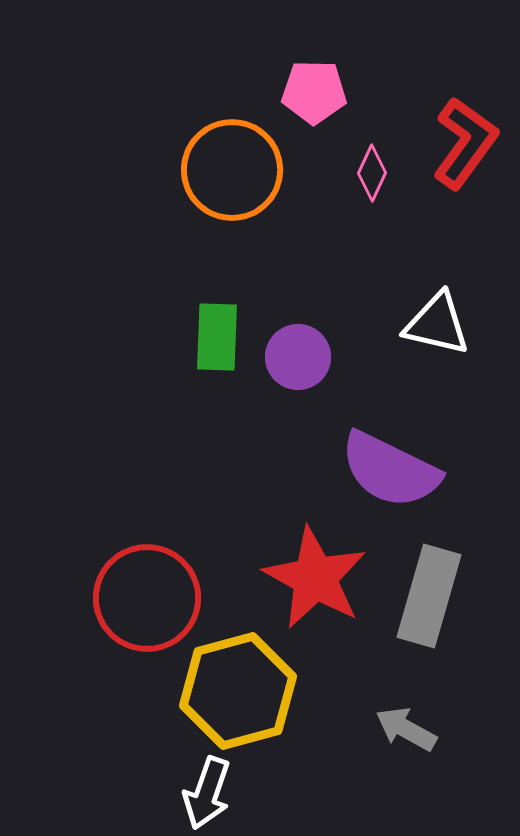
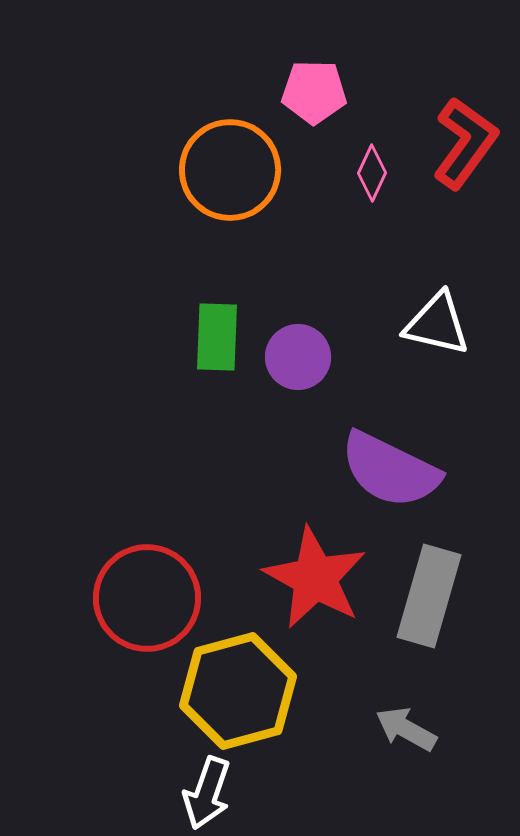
orange circle: moved 2 px left
